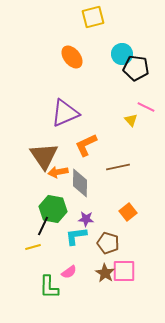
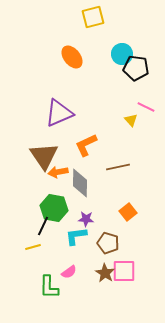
purple triangle: moved 6 px left
green hexagon: moved 1 px right, 1 px up
